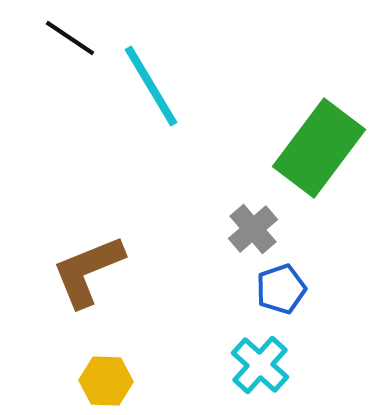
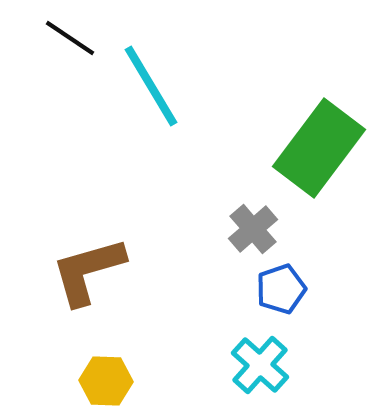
brown L-shape: rotated 6 degrees clockwise
